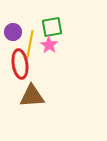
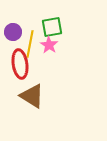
brown triangle: rotated 36 degrees clockwise
